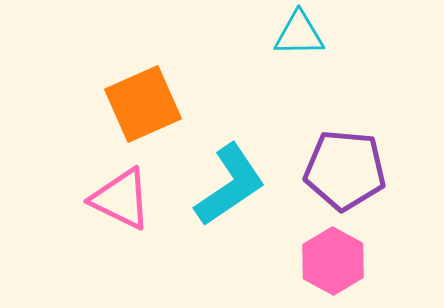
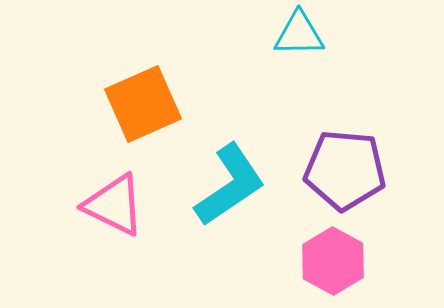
pink triangle: moved 7 px left, 6 px down
